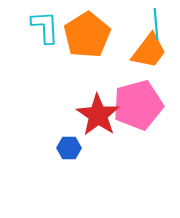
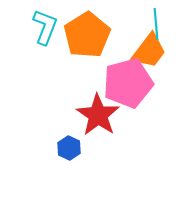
cyan L-shape: rotated 24 degrees clockwise
pink pentagon: moved 10 px left, 22 px up
blue hexagon: rotated 25 degrees clockwise
